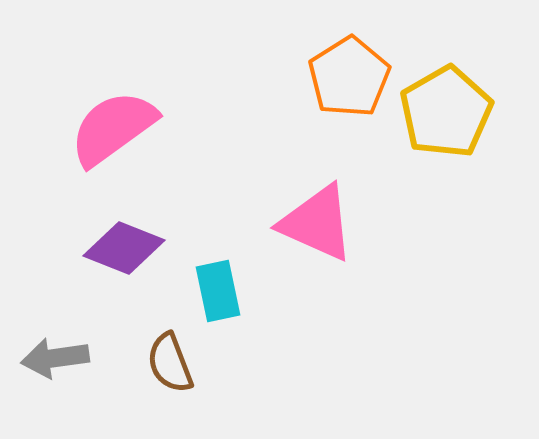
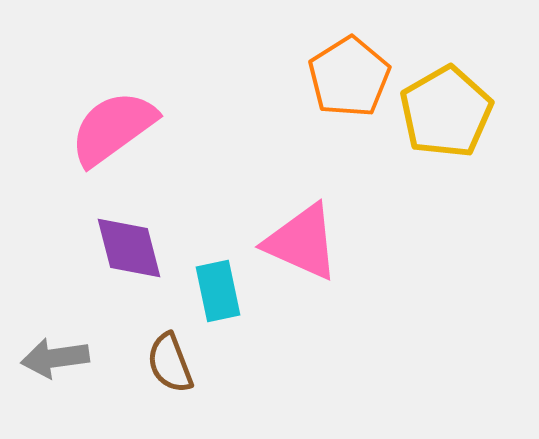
pink triangle: moved 15 px left, 19 px down
purple diamond: moved 5 px right; rotated 54 degrees clockwise
